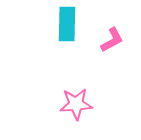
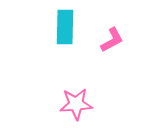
cyan rectangle: moved 2 px left, 3 px down
